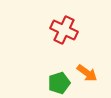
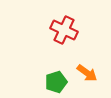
green pentagon: moved 3 px left, 1 px up
